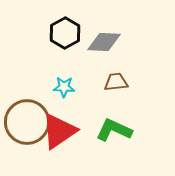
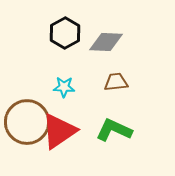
gray diamond: moved 2 px right
